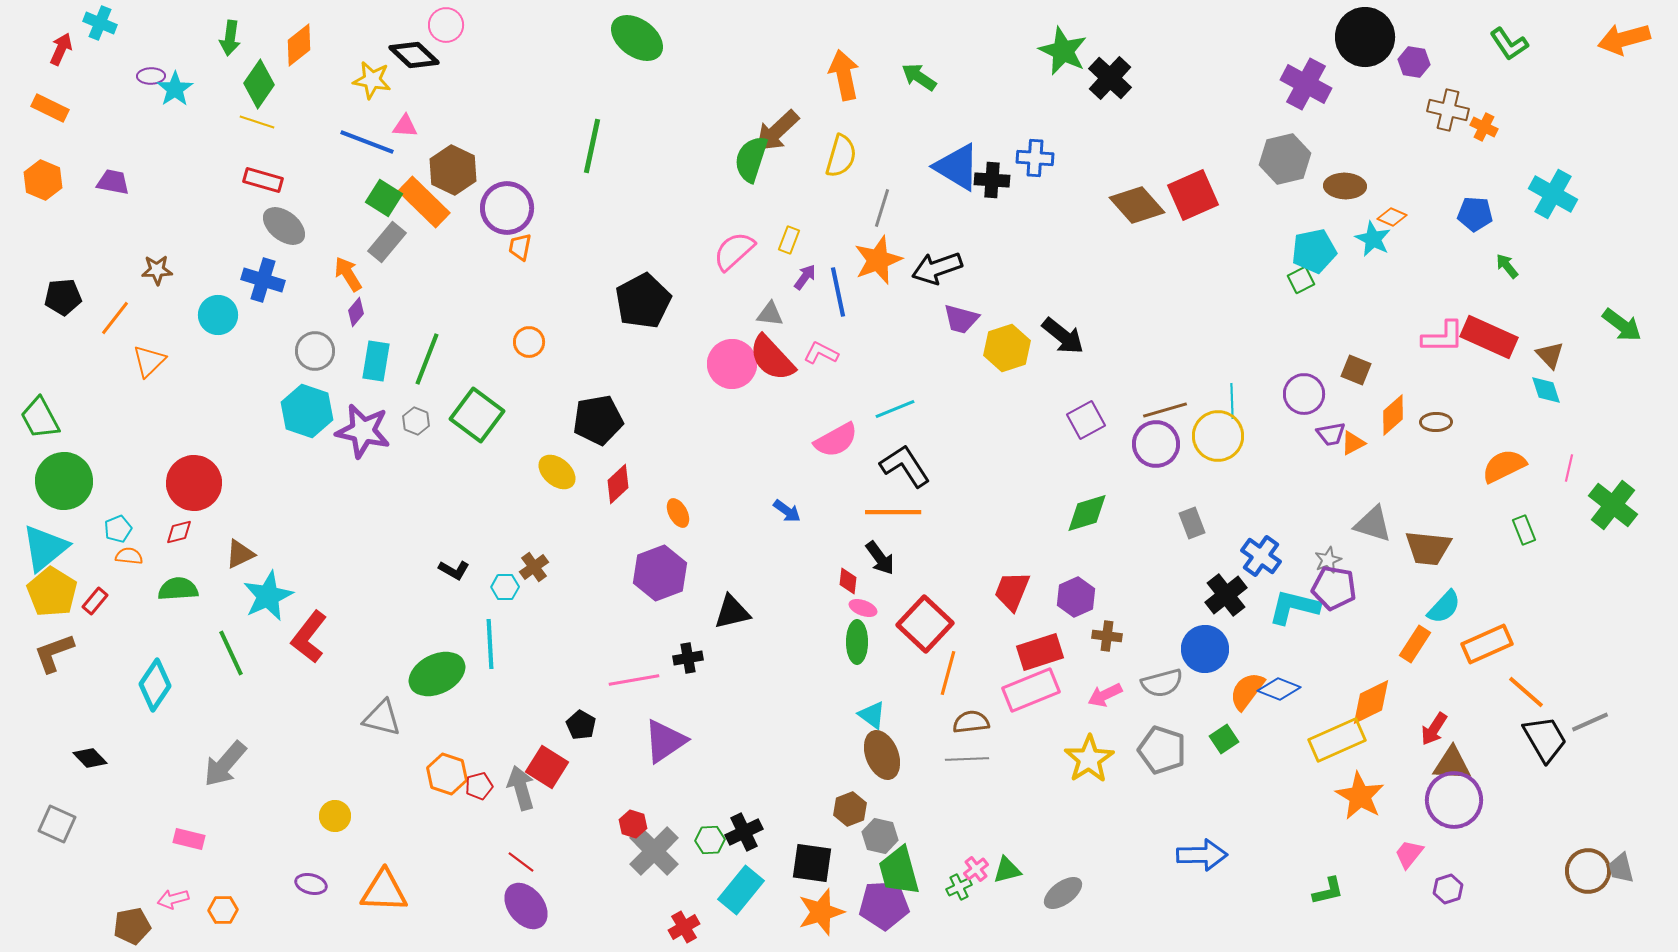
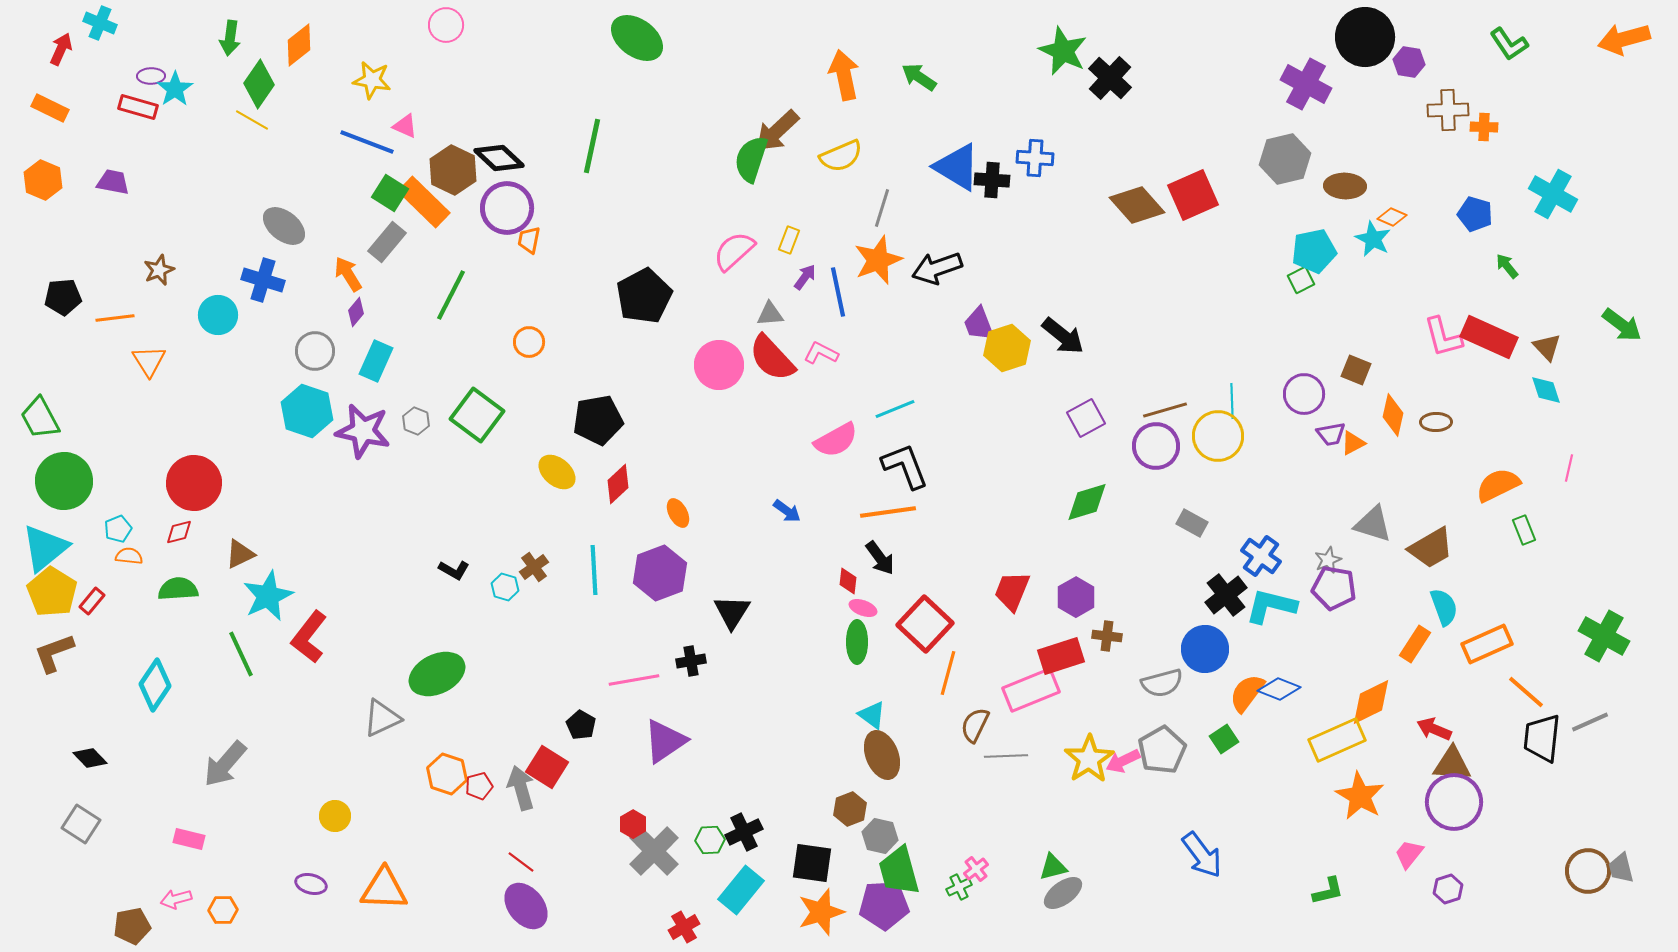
black diamond at (414, 55): moved 85 px right, 103 px down
purple hexagon at (1414, 62): moved 5 px left
brown cross at (1448, 110): rotated 15 degrees counterclockwise
yellow line at (257, 122): moved 5 px left, 2 px up; rotated 12 degrees clockwise
pink triangle at (405, 126): rotated 20 degrees clockwise
orange cross at (1484, 127): rotated 24 degrees counterclockwise
yellow semicircle at (841, 156): rotated 51 degrees clockwise
red rectangle at (263, 180): moved 125 px left, 73 px up
green square at (384, 198): moved 6 px right, 5 px up
blue pentagon at (1475, 214): rotated 12 degrees clockwise
orange trapezoid at (520, 247): moved 9 px right, 7 px up
brown star at (157, 270): moved 2 px right; rotated 20 degrees counterclockwise
black pentagon at (643, 301): moved 1 px right, 5 px up
gray triangle at (770, 314): rotated 12 degrees counterclockwise
orange line at (115, 318): rotated 45 degrees clockwise
purple trapezoid at (961, 319): moved 18 px right, 5 px down; rotated 54 degrees clockwise
pink L-shape at (1443, 337): rotated 75 degrees clockwise
brown triangle at (1550, 355): moved 3 px left, 8 px up
green line at (427, 359): moved 24 px right, 64 px up; rotated 6 degrees clockwise
orange triangle at (149, 361): rotated 18 degrees counterclockwise
cyan rectangle at (376, 361): rotated 15 degrees clockwise
pink circle at (732, 364): moved 13 px left, 1 px down
orange diamond at (1393, 415): rotated 36 degrees counterclockwise
purple square at (1086, 420): moved 2 px up
purple circle at (1156, 444): moved 2 px down
black L-shape at (905, 466): rotated 12 degrees clockwise
orange semicircle at (1504, 466): moved 6 px left, 19 px down
green cross at (1613, 505): moved 9 px left, 131 px down; rotated 9 degrees counterclockwise
orange line at (893, 512): moved 5 px left; rotated 8 degrees counterclockwise
green diamond at (1087, 513): moved 11 px up
gray rectangle at (1192, 523): rotated 40 degrees counterclockwise
brown trapezoid at (1428, 548): moved 3 px right; rotated 36 degrees counterclockwise
cyan hexagon at (505, 587): rotated 16 degrees clockwise
purple hexagon at (1076, 597): rotated 6 degrees counterclockwise
red rectangle at (95, 601): moved 3 px left
cyan L-shape at (1294, 607): moved 23 px left, 1 px up
cyan semicircle at (1444, 607): rotated 63 degrees counterclockwise
black triangle at (732, 612): rotated 45 degrees counterclockwise
cyan line at (490, 644): moved 104 px right, 74 px up
red rectangle at (1040, 652): moved 21 px right, 4 px down
green line at (231, 653): moved 10 px right, 1 px down
black cross at (688, 658): moved 3 px right, 3 px down
orange semicircle at (1247, 691): moved 2 px down
pink arrow at (1105, 695): moved 18 px right, 66 px down
gray triangle at (382, 718): rotated 39 degrees counterclockwise
brown semicircle at (971, 722): moved 4 px right, 3 px down; rotated 57 degrees counterclockwise
red arrow at (1434, 729): rotated 80 degrees clockwise
black trapezoid at (1545, 739): moved 3 px left, 1 px up; rotated 144 degrees counterclockwise
gray pentagon at (1162, 750): rotated 24 degrees clockwise
gray line at (967, 759): moved 39 px right, 3 px up
purple circle at (1454, 800): moved 2 px down
gray square at (57, 824): moved 24 px right; rotated 9 degrees clockwise
red hexagon at (633, 824): rotated 12 degrees clockwise
blue arrow at (1202, 855): rotated 54 degrees clockwise
green triangle at (1007, 870): moved 46 px right, 3 px up
orange triangle at (384, 891): moved 2 px up
pink arrow at (173, 899): moved 3 px right
